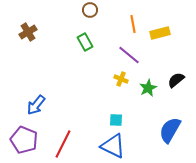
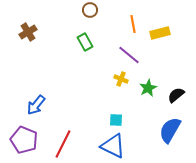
black semicircle: moved 15 px down
